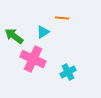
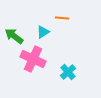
cyan cross: rotated 14 degrees counterclockwise
